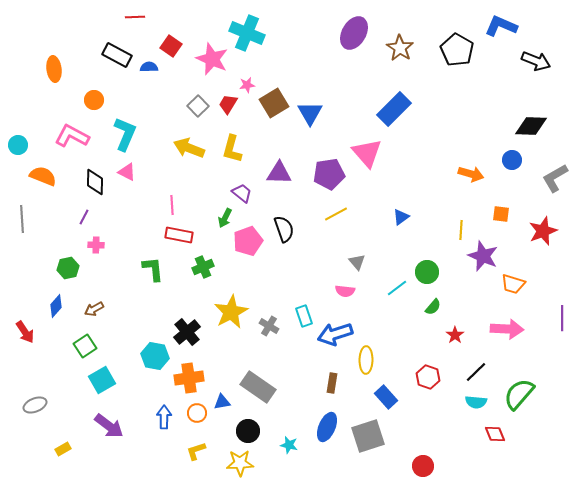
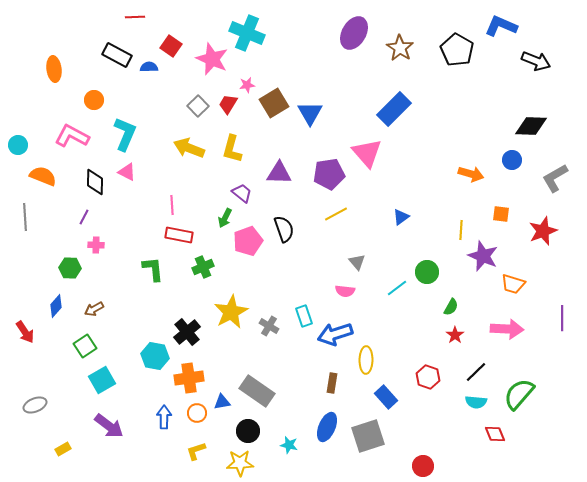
gray line at (22, 219): moved 3 px right, 2 px up
green hexagon at (68, 268): moved 2 px right; rotated 15 degrees clockwise
green semicircle at (433, 307): moved 18 px right; rotated 12 degrees counterclockwise
gray rectangle at (258, 387): moved 1 px left, 4 px down
